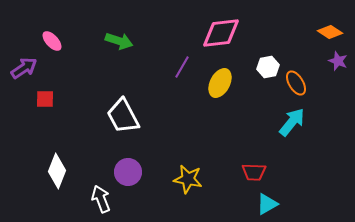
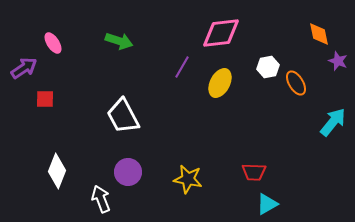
orange diamond: moved 11 px left, 2 px down; rotated 45 degrees clockwise
pink ellipse: moved 1 px right, 2 px down; rotated 10 degrees clockwise
cyan arrow: moved 41 px right
